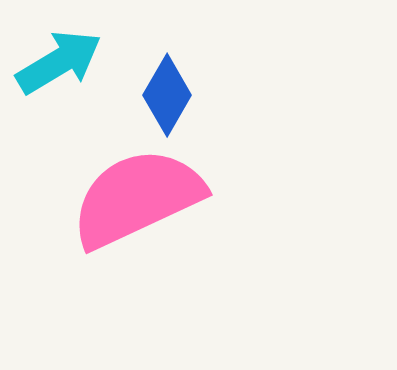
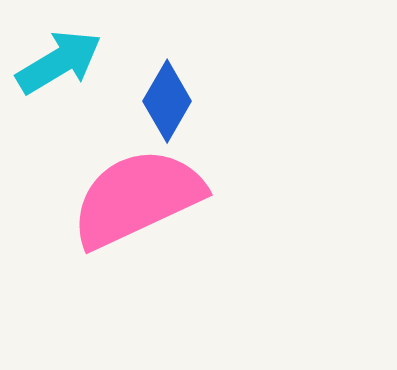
blue diamond: moved 6 px down
